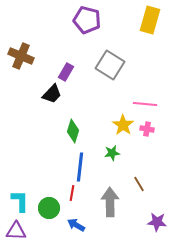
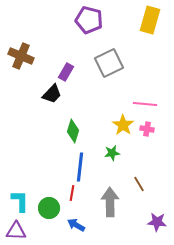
purple pentagon: moved 2 px right
gray square: moved 1 px left, 2 px up; rotated 32 degrees clockwise
